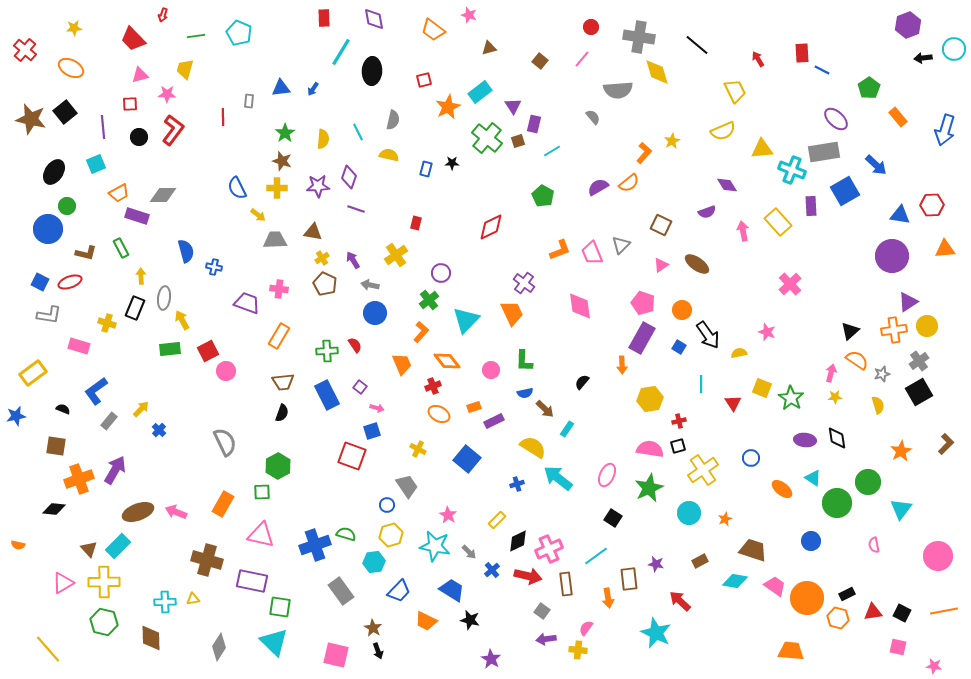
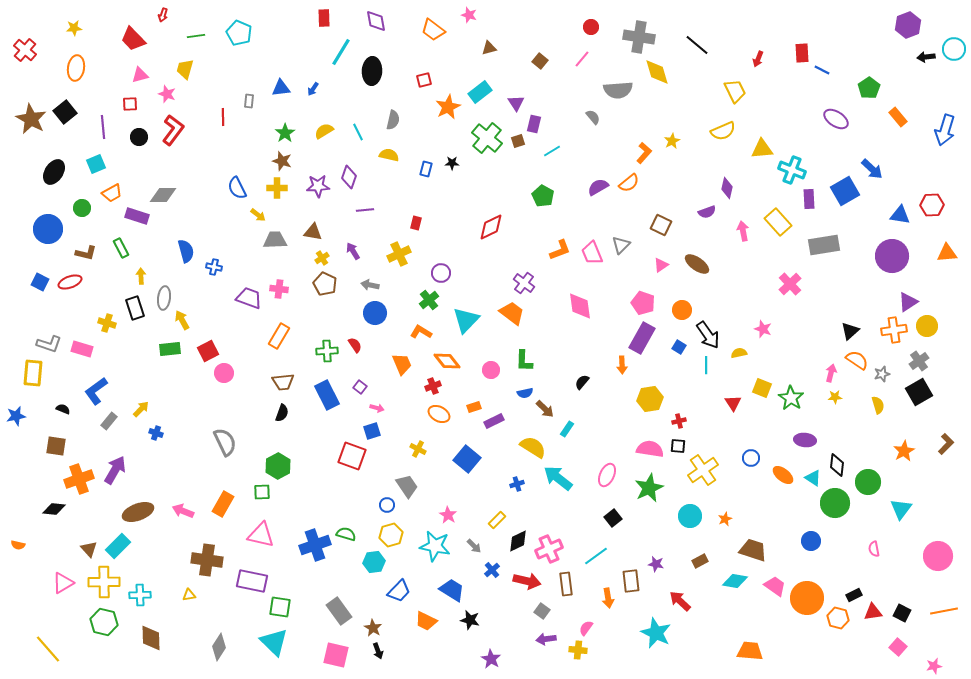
purple diamond at (374, 19): moved 2 px right, 2 px down
black arrow at (923, 58): moved 3 px right, 1 px up
red arrow at (758, 59): rotated 126 degrees counterclockwise
orange ellipse at (71, 68): moved 5 px right; rotated 70 degrees clockwise
pink star at (167, 94): rotated 18 degrees clockwise
purple triangle at (513, 106): moved 3 px right, 3 px up
brown star at (31, 119): rotated 16 degrees clockwise
purple ellipse at (836, 119): rotated 10 degrees counterclockwise
yellow semicircle at (323, 139): moved 1 px right, 8 px up; rotated 126 degrees counterclockwise
gray rectangle at (824, 152): moved 93 px down
blue arrow at (876, 165): moved 4 px left, 4 px down
purple diamond at (727, 185): moved 3 px down; rotated 45 degrees clockwise
orange trapezoid at (119, 193): moved 7 px left
green circle at (67, 206): moved 15 px right, 2 px down
purple rectangle at (811, 206): moved 2 px left, 7 px up
purple line at (356, 209): moved 9 px right, 1 px down; rotated 24 degrees counterclockwise
orange triangle at (945, 249): moved 2 px right, 4 px down
yellow cross at (396, 255): moved 3 px right, 1 px up; rotated 10 degrees clockwise
purple arrow at (353, 260): moved 9 px up
purple trapezoid at (247, 303): moved 2 px right, 5 px up
black rectangle at (135, 308): rotated 40 degrees counterclockwise
orange trapezoid at (512, 313): rotated 28 degrees counterclockwise
gray L-shape at (49, 315): moved 29 px down; rotated 10 degrees clockwise
orange L-shape at (421, 332): rotated 100 degrees counterclockwise
pink star at (767, 332): moved 4 px left, 3 px up
pink rectangle at (79, 346): moved 3 px right, 3 px down
pink circle at (226, 371): moved 2 px left, 2 px down
yellow rectangle at (33, 373): rotated 48 degrees counterclockwise
cyan line at (701, 384): moved 5 px right, 19 px up
blue cross at (159, 430): moved 3 px left, 3 px down; rotated 24 degrees counterclockwise
black diamond at (837, 438): moved 27 px down; rotated 15 degrees clockwise
black square at (678, 446): rotated 21 degrees clockwise
orange star at (901, 451): moved 3 px right
orange ellipse at (782, 489): moved 1 px right, 14 px up
green circle at (837, 503): moved 2 px left
pink arrow at (176, 512): moved 7 px right, 1 px up
cyan circle at (689, 513): moved 1 px right, 3 px down
black square at (613, 518): rotated 18 degrees clockwise
pink semicircle at (874, 545): moved 4 px down
gray arrow at (469, 552): moved 5 px right, 6 px up
brown cross at (207, 560): rotated 8 degrees counterclockwise
red arrow at (528, 576): moved 1 px left, 5 px down
brown rectangle at (629, 579): moved 2 px right, 2 px down
gray rectangle at (341, 591): moved 2 px left, 20 px down
black rectangle at (847, 594): moved 7 px right, 1 px down
yellow triangle at (193, 599): moved 4 px left, 4 px up
cyan cross at (165, 602): moved 25 px left, 7 px up
pink square at (898, 647): rotated 30 degrees clockwise
orange trapezoid at (791, 651): moved 41 px left
pink star at (934, 666): rotated 21 degrees counterclockwise
